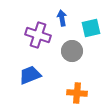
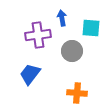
cyan square: rotated 18 degrees clockwise
purple cross: rotated 25 degrees counterclockwise
blue trapezoid: moved 1 px up; rotated 30 degrees counterclockwise
